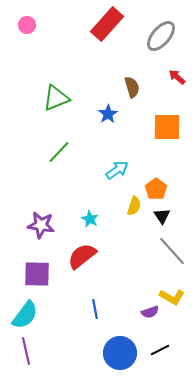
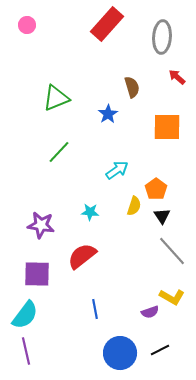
gray ellipse: moved 1 px right, 1 px down; rotated 36 degrees counterclockwise
cyan star: moved 7 px up; rotated 24 degrees counterclockwise
